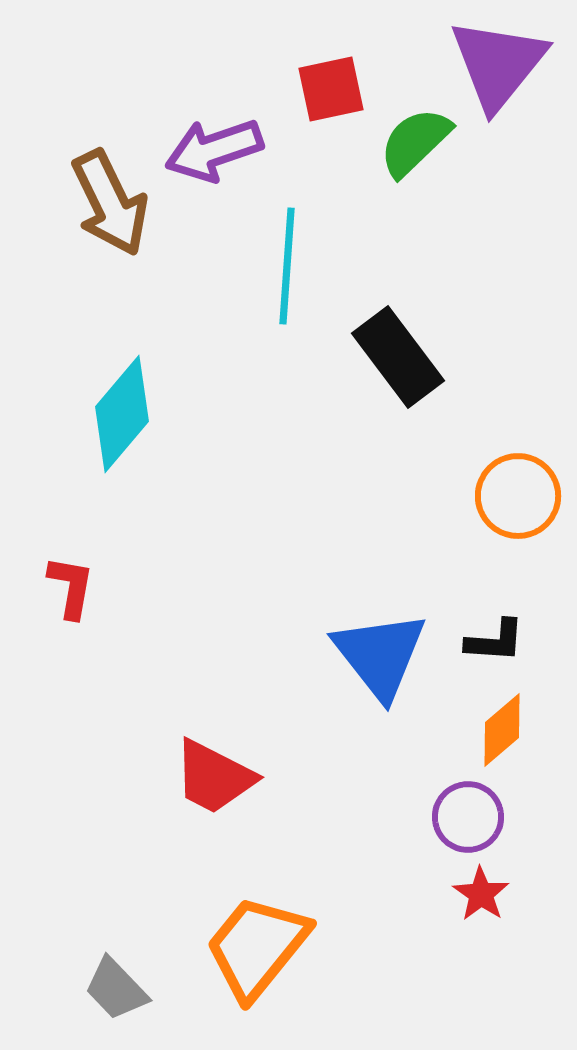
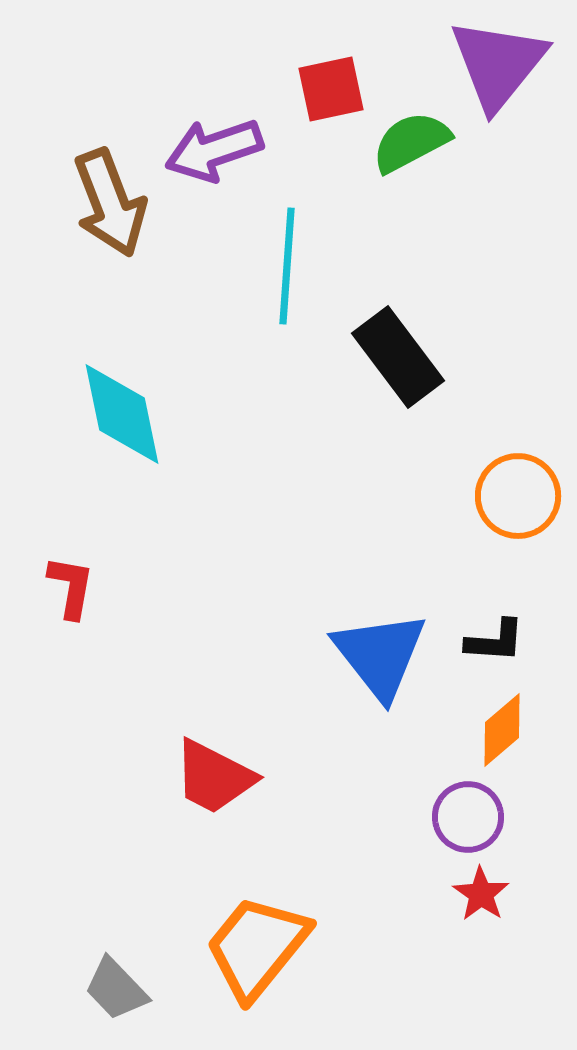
green semicircle: moved 4 px left; rotated 16 degrees clockwise
brown arrow: rotated 5 degrees clockwise
cyan diamond: rotated 52 degrees counterclockwise
